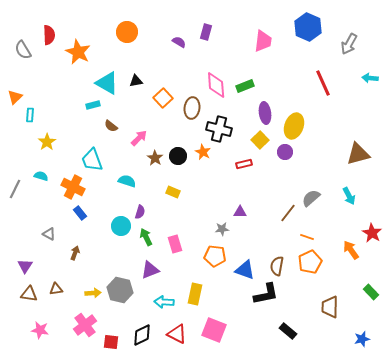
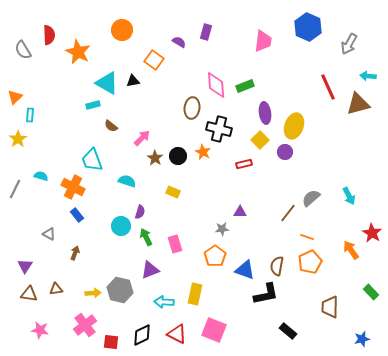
orange circle at (127, 32): moved 5 px left, 2 px up
cyan arrow at (370, 78): moved 2 px left, 2 px up
black triangle at (136, 81): moved 3 px left
red line at (323, 83): moved 5 px right, 4 px down
orange square at (163, 98): moved 9 px left, 38 px up; rotated 12 degrees counterclockwise
pink arrow at (139, 138): moved 3 px right
yellow star at (47, 142): moved 29 px left, 3 px up
brown triangle at (358, 154): moved 50 px up
blue rectangle at (80, 213): moved 3 px left, 2 px down
orange pentagon at (215, 256): rotated 30 degrees clockwise
